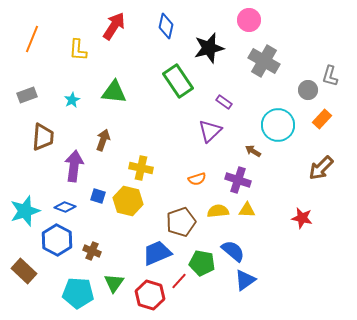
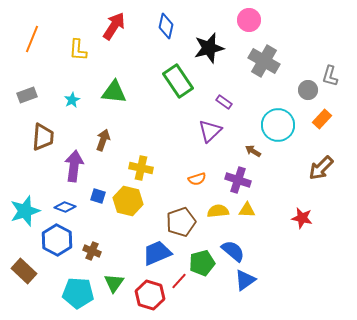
green pentagon at (202, 263): rotated 25 degrees counterclockwise
